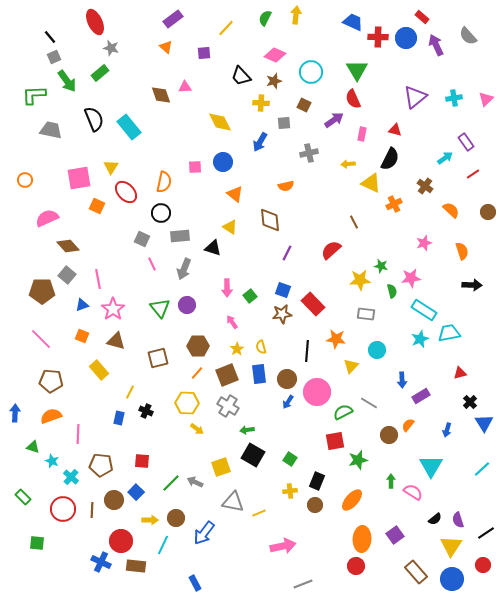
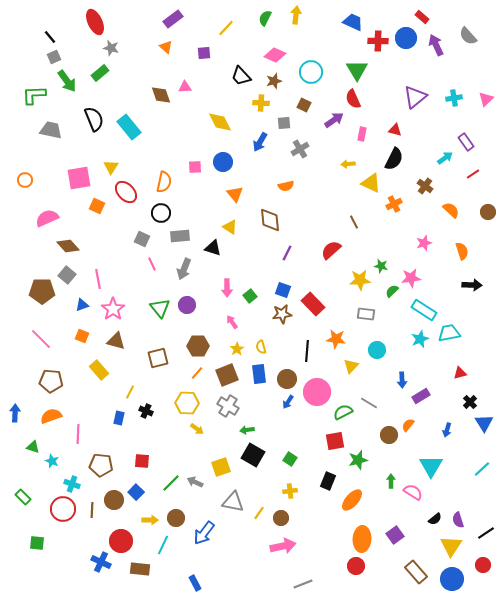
red cross at (378, 37): moved 4 px down
gray cross at (309, 153): moved 9 px left, 4 px up; rotated 18 degrees counterclockwise
black semicircle at (390, 159): moved 4 px right
orange triangle at (235, 194): rotated 12 degrees clockwise
green semicircle at (392, 291): rotated 120 degrees counterclockwise
cyan cross at (71, 477): moved 1 px right, 7 px down; rotated 21 degrees counterclockwise
black rectangle at (317, 481): moved 11 px right
brown circle at (315, 505): moved 34 px left, 13 px down
yellow line at (259, 513): rotated 32 degrees counterclockwise
brown rectangle at (136, 566): moved 4 px right, 3 px down
